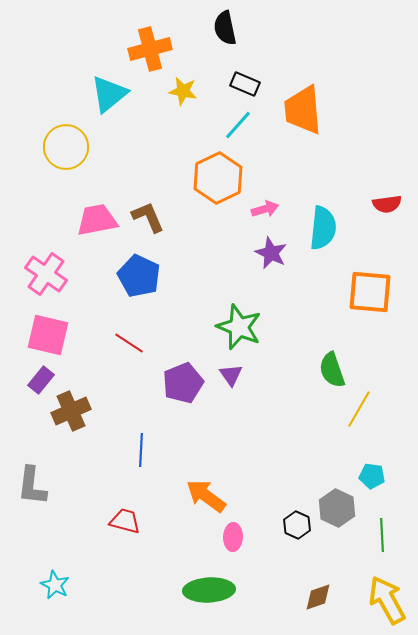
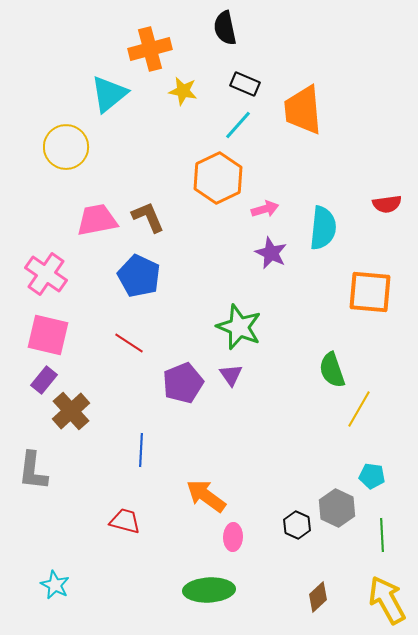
purple rectangle: moved 3 px right
brown cross: rotated 18 degrees counterclockwise
gray L-shape: moved 1 px right, 15 px up
brown diamond: rotated 24 degrees counterclockwise
